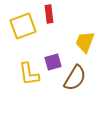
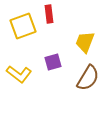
yellow L-shape: moved 10 px left; rotated 45 degrees counterclockwise
brown semicircle: moved 13 px right
